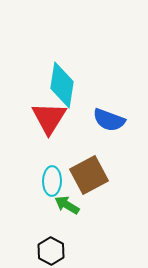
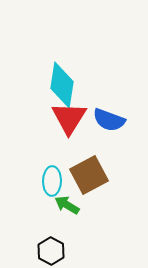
red triangle: moved 20 px right
